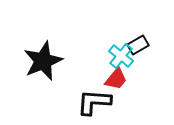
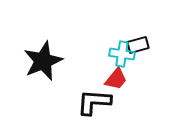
black rectangle: rotated 15 degrees clockwise
cyan cross: moved 1 px right, 2 px up; rotated 30 degrees counterclockwise
